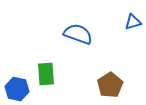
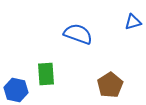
blue hexagon: moved 1 px left, 1 px down
